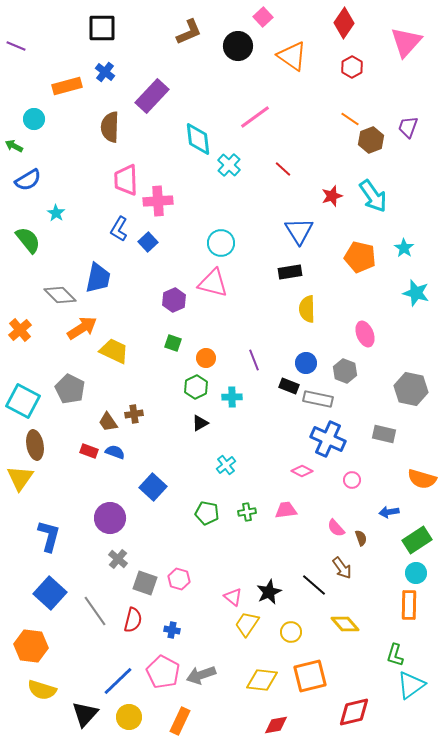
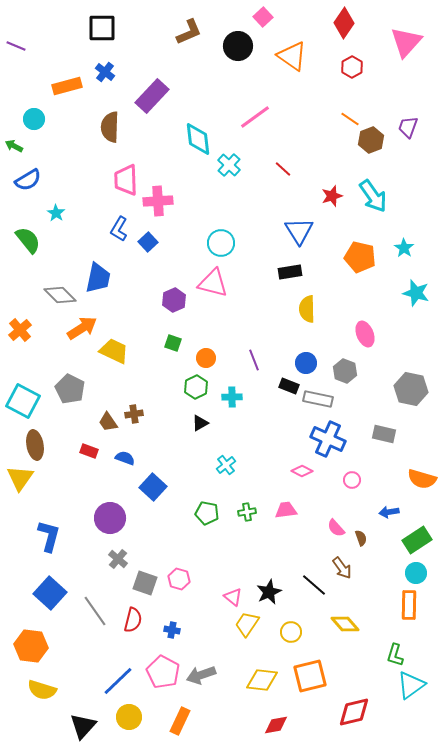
blue semicircle at (115, 452): moved 10 px right, 6 px down
black triangle at (85, 714): moved 2 px left, 12 px down
